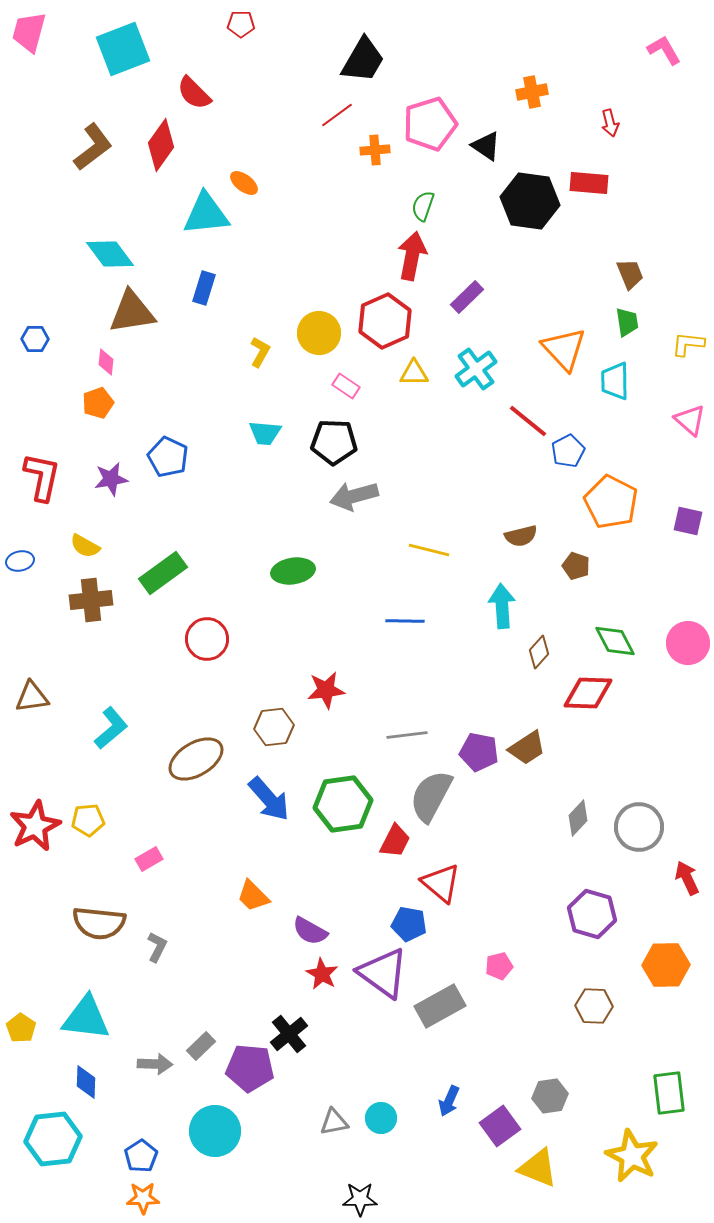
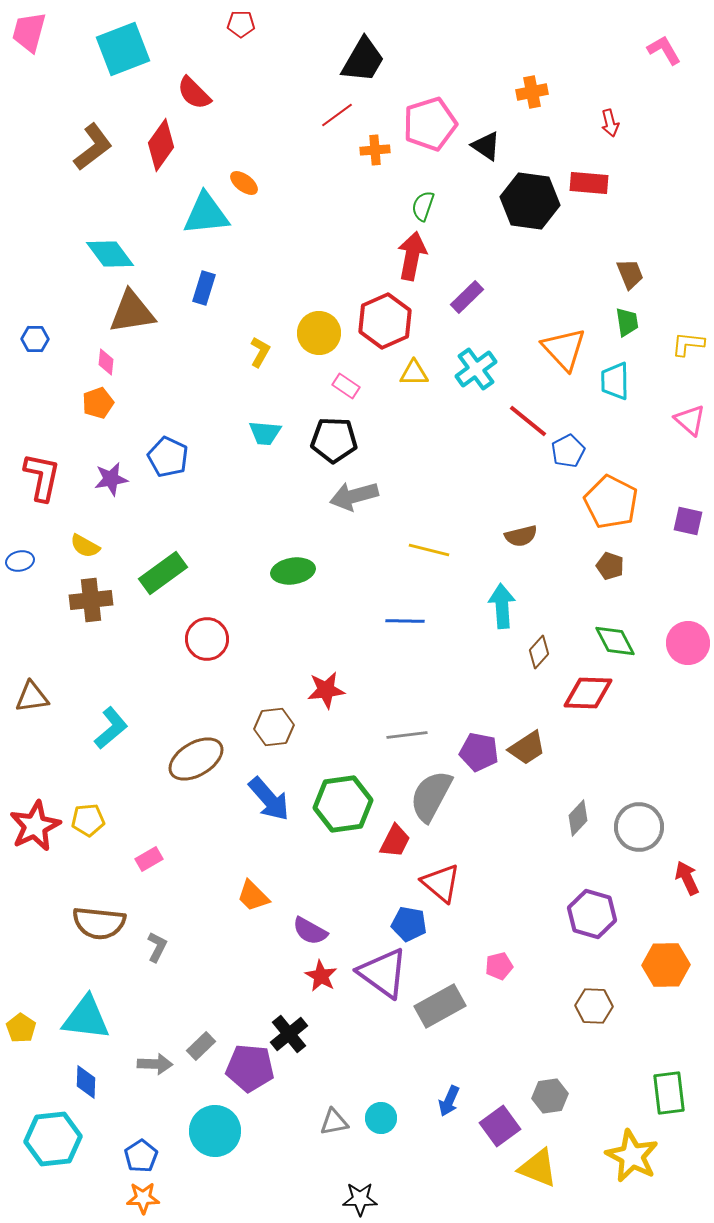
black pentagon at (334, 442): moved 2 px up
brown pentagon at (576, 566): moved 34 px right
red star at (322, 974): moved 1 px left, 2 px down
